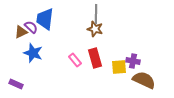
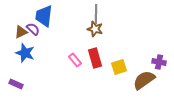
blue trapezoid: moved 1 px left, 3 px up
purple semicircle: moved 2 px right, 2 px down
blue star: moved 8 px left
purple cross: moved 26 px right, 1 px down
yellow square: rotated 14 degrees counterclockwise
brown semicircle: rotated 60 degrees counterclockwise
